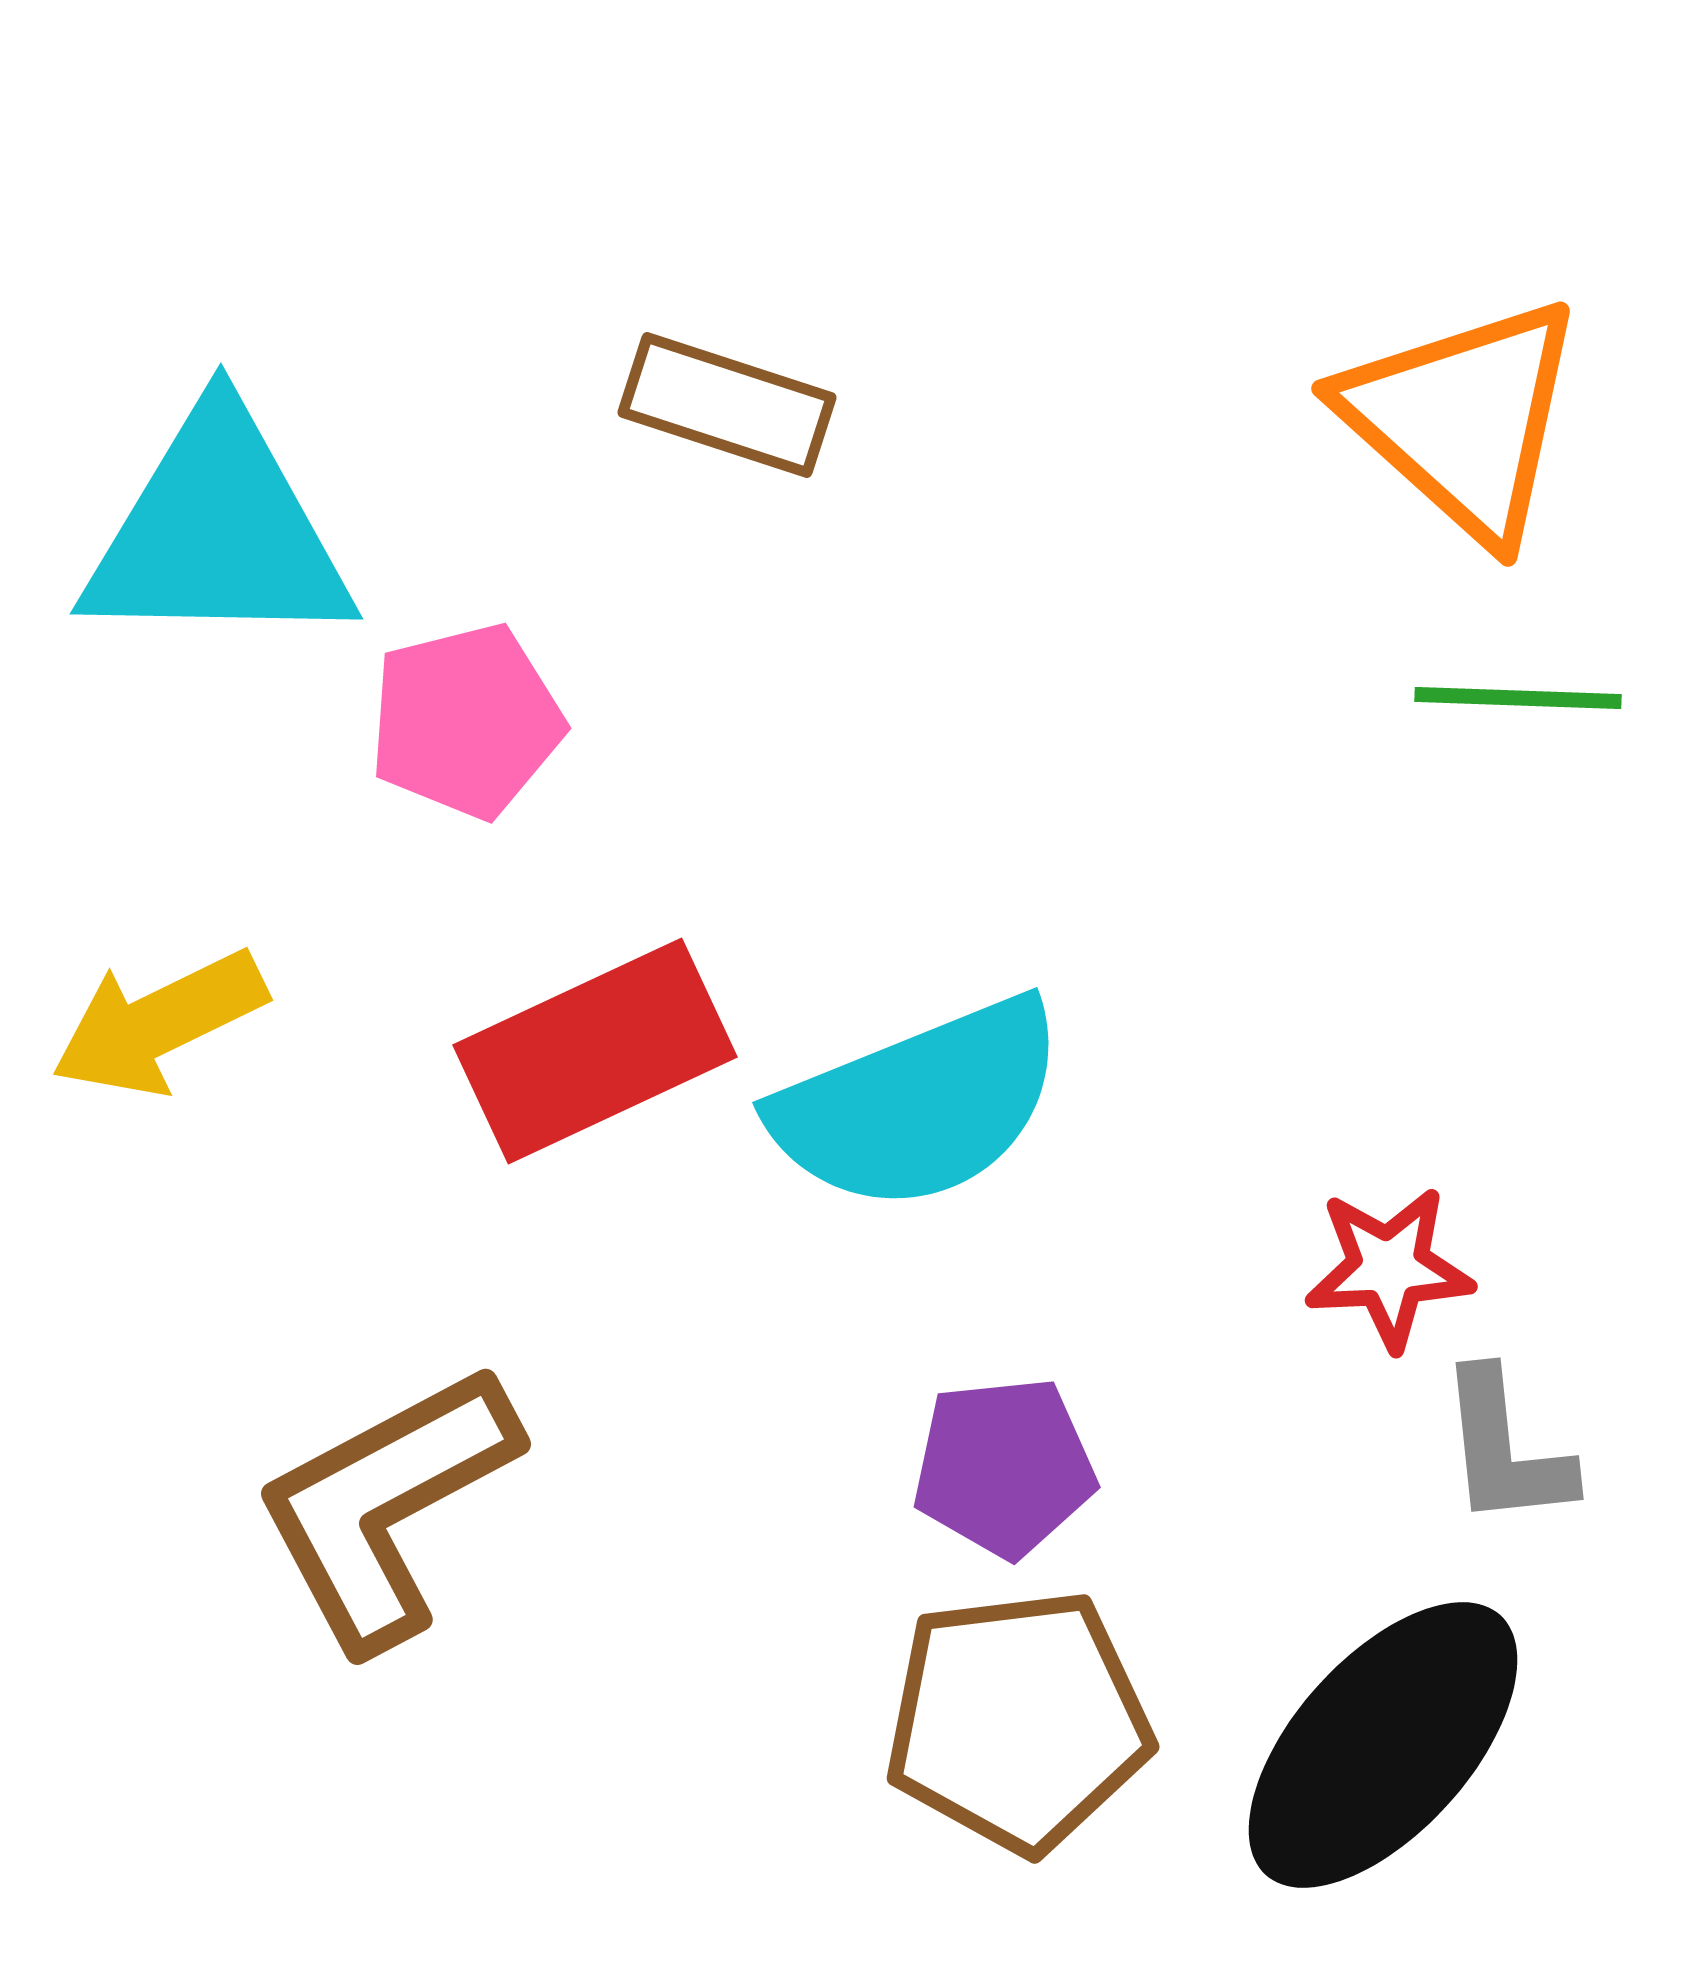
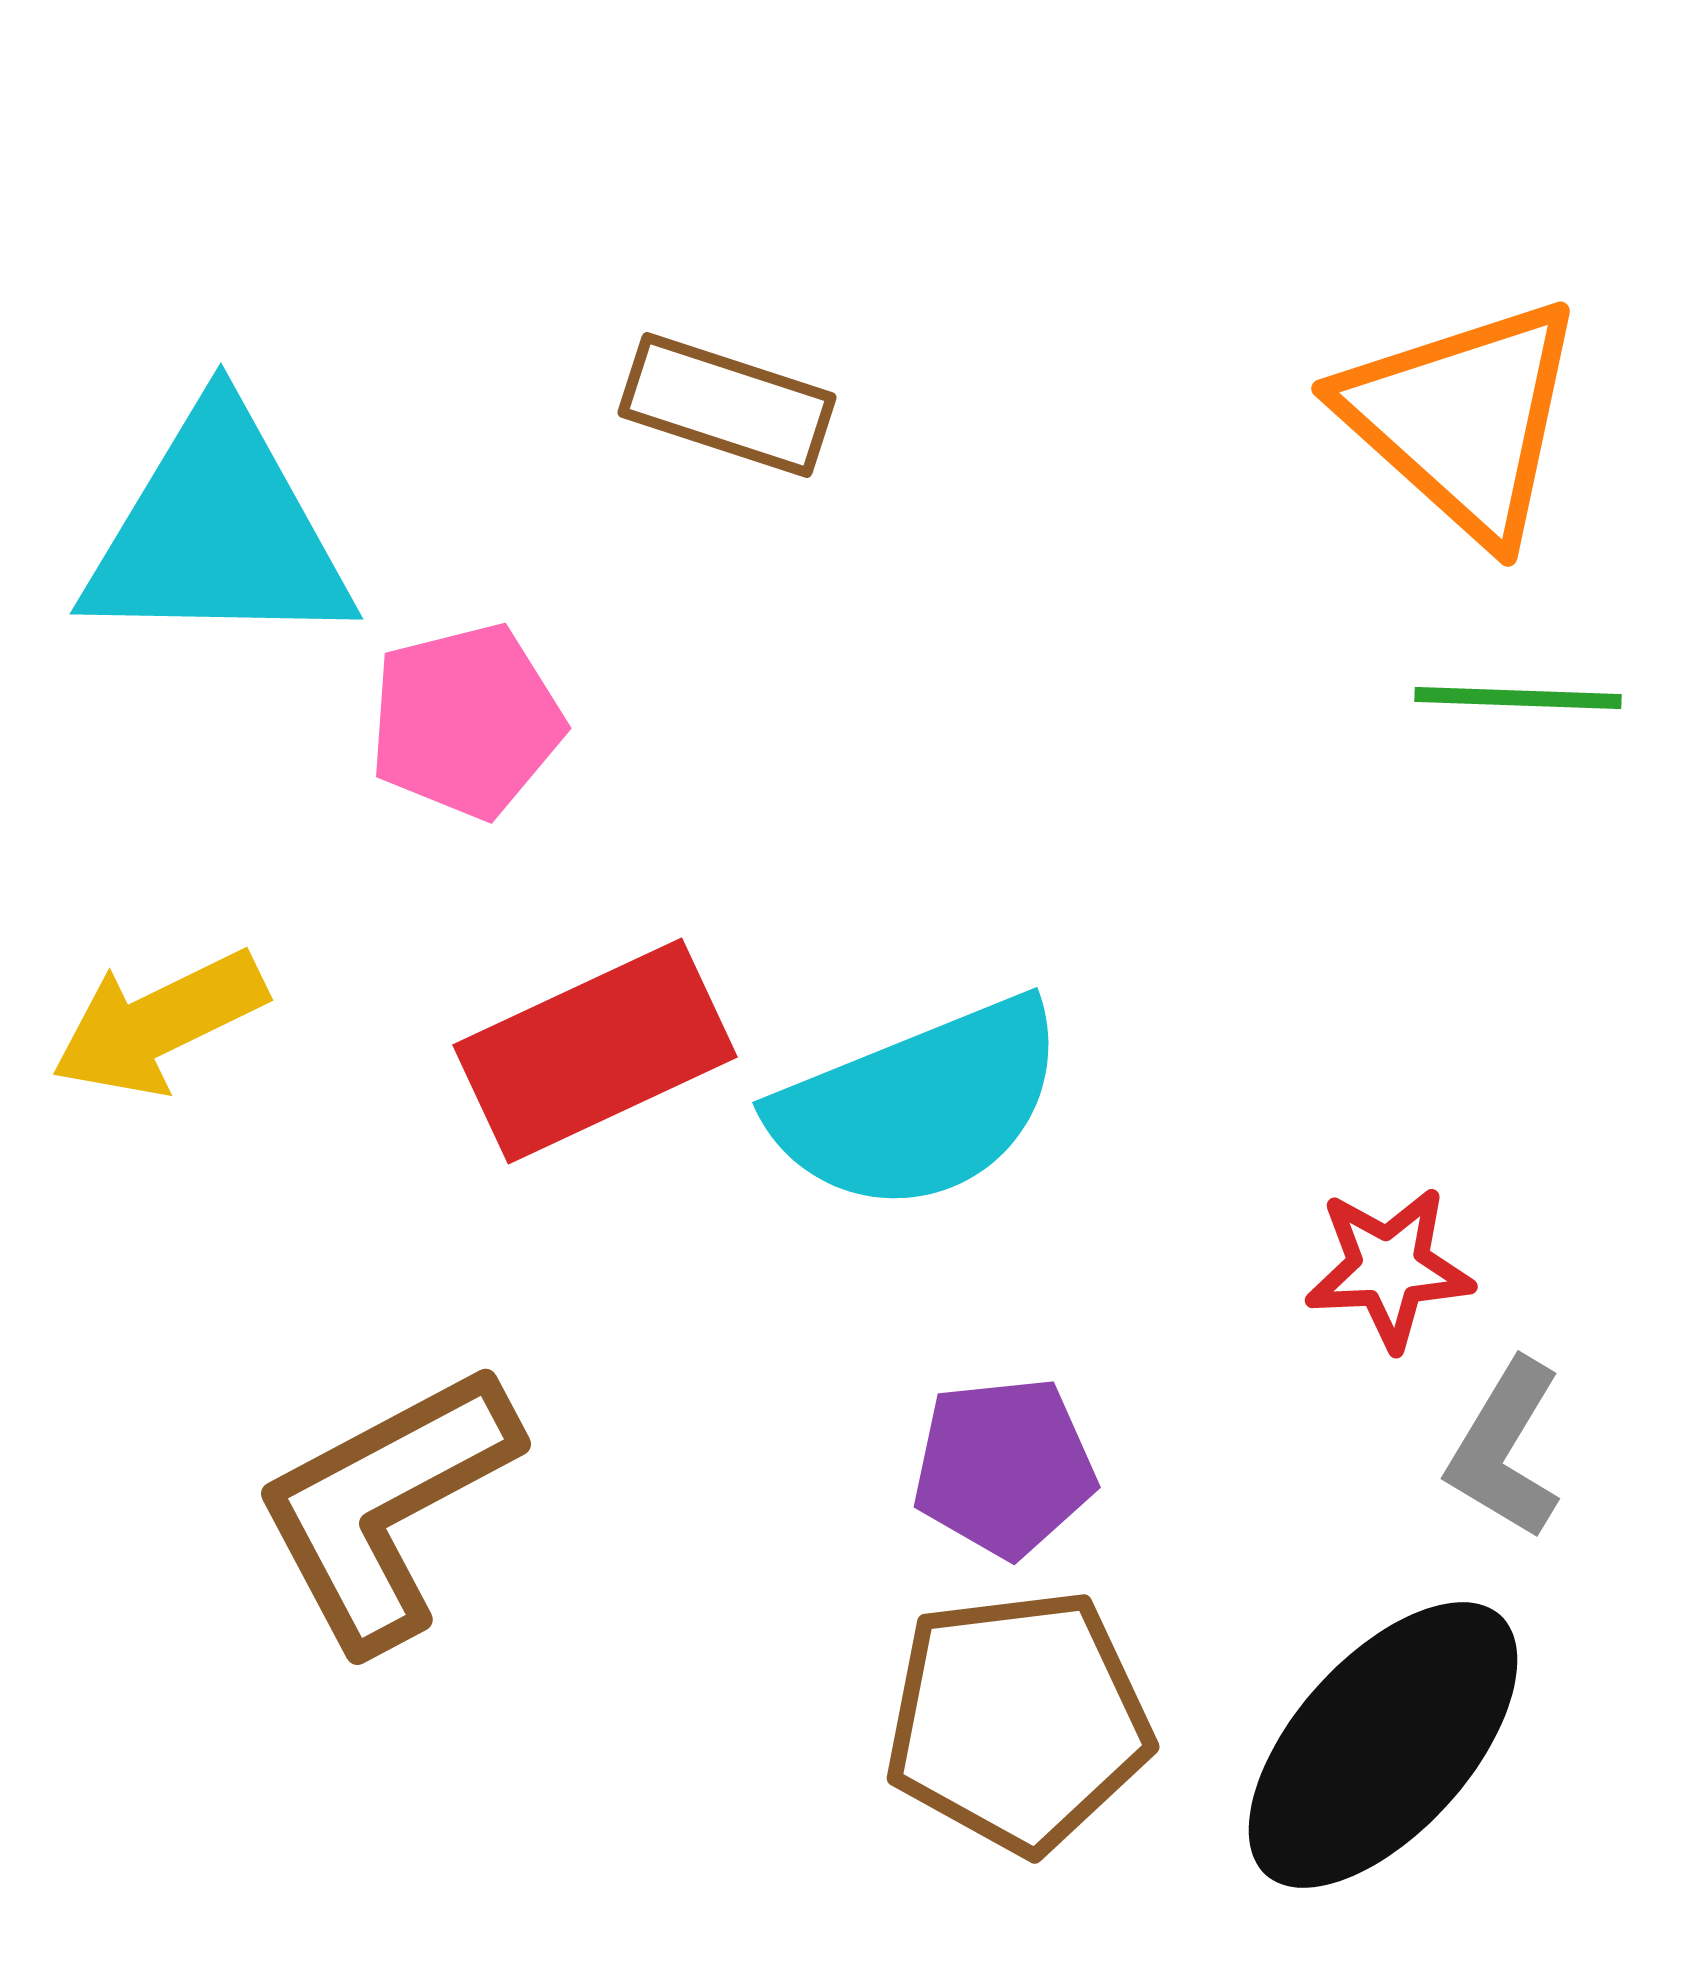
gray L-shape: rotated 37 degrees clockwise
